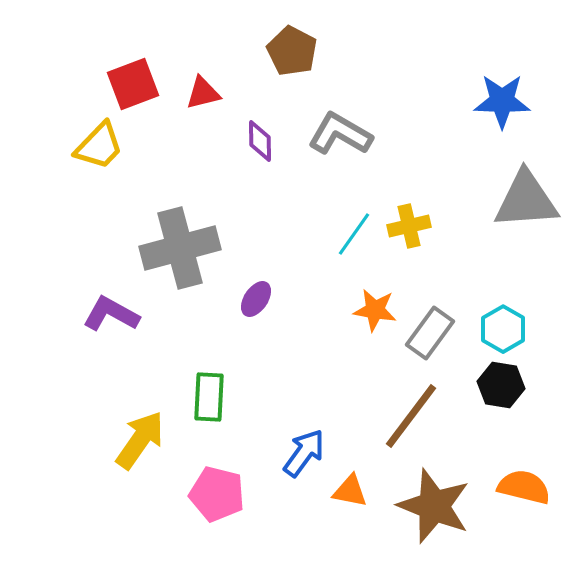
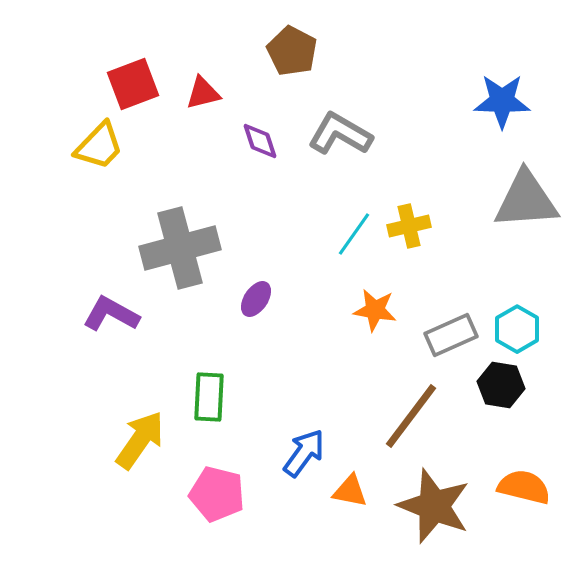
purple diamond: rotated 18 degrees counterclockwise
cyan hexagon: moved 14 px right
gray rectangle: moved 21 px right, 2 px down; rotated 30 degrees clockwise
